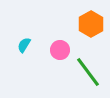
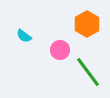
orange hexagon: moved 4 px left
cyan semicircle: moved 9 px up; rotated 84 degrees counterclockwise
